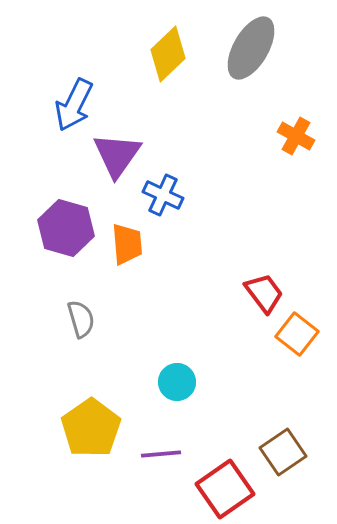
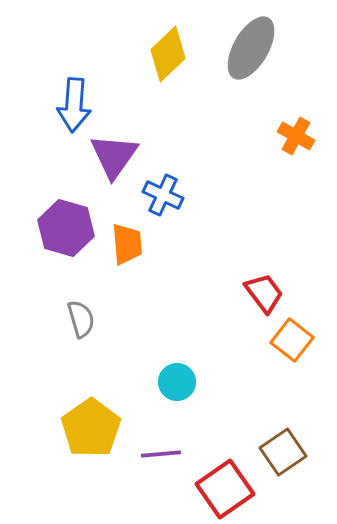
blue arrow: rotated 22 degrees counterclockwise
purple triangle: moved 3 px left, 1 px down
orange square: moved 5 px left, 6 px down
